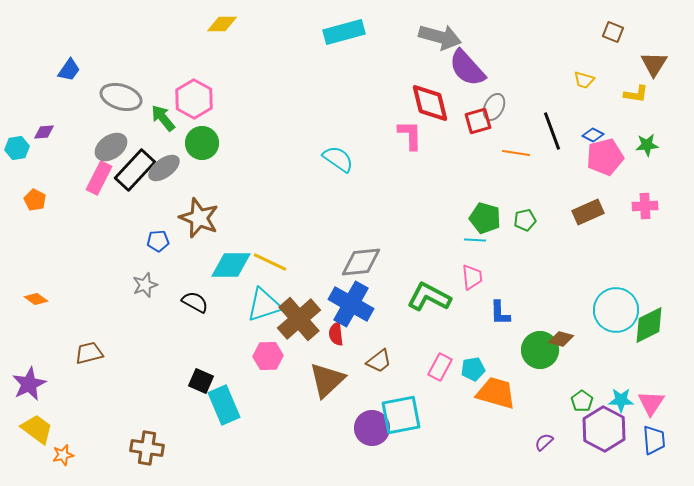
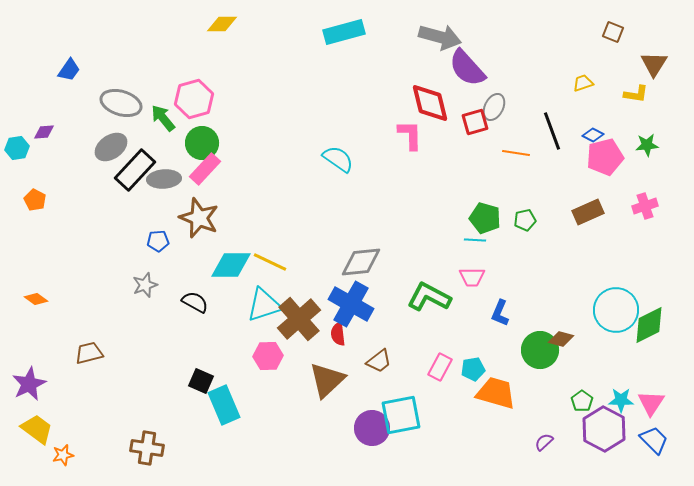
yellow trapezoid at (584, 80): moved 1 px left, 3 px down; rotated 145 degrees clockwise
gray ellipse at (121, 97): moved 6 px down
pink hexagon at (194, 99): rotated 15 degrees clockwise
red square at (478, 121): moved 3 px left, 1 px down
gray ellipse at (164, 168): moved 11 px down; rotated 32 degrees clockwise
pink rectangle at (99, 178): moved 106 px right, 9 px up; rotated 16 degrees clockwise
pink cross at (645, 206): rotated 15 degrees counterclockwise
pink trapezoid at (472, 277): rotated 96 degrees clockwise
blue L-shape at (500, 313): rotated 24 degrees clockwise
red semicircle at (336, 334): moved 2 px right
blue trapezoid at (654, 440): rotated 40 degrees counterclockwise
